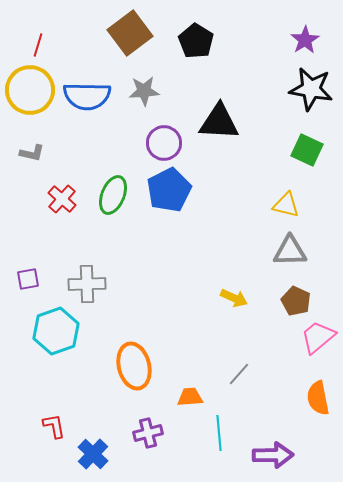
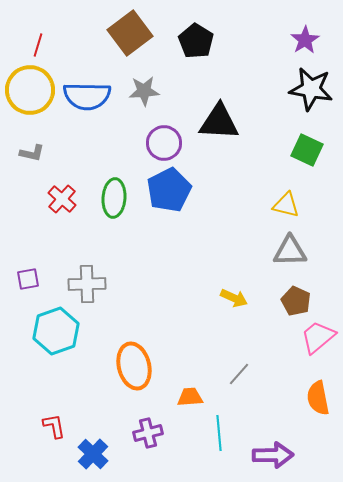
green ellipse: moved 1 px right, 3 px down; rotated 18 degrees counterclockwise
